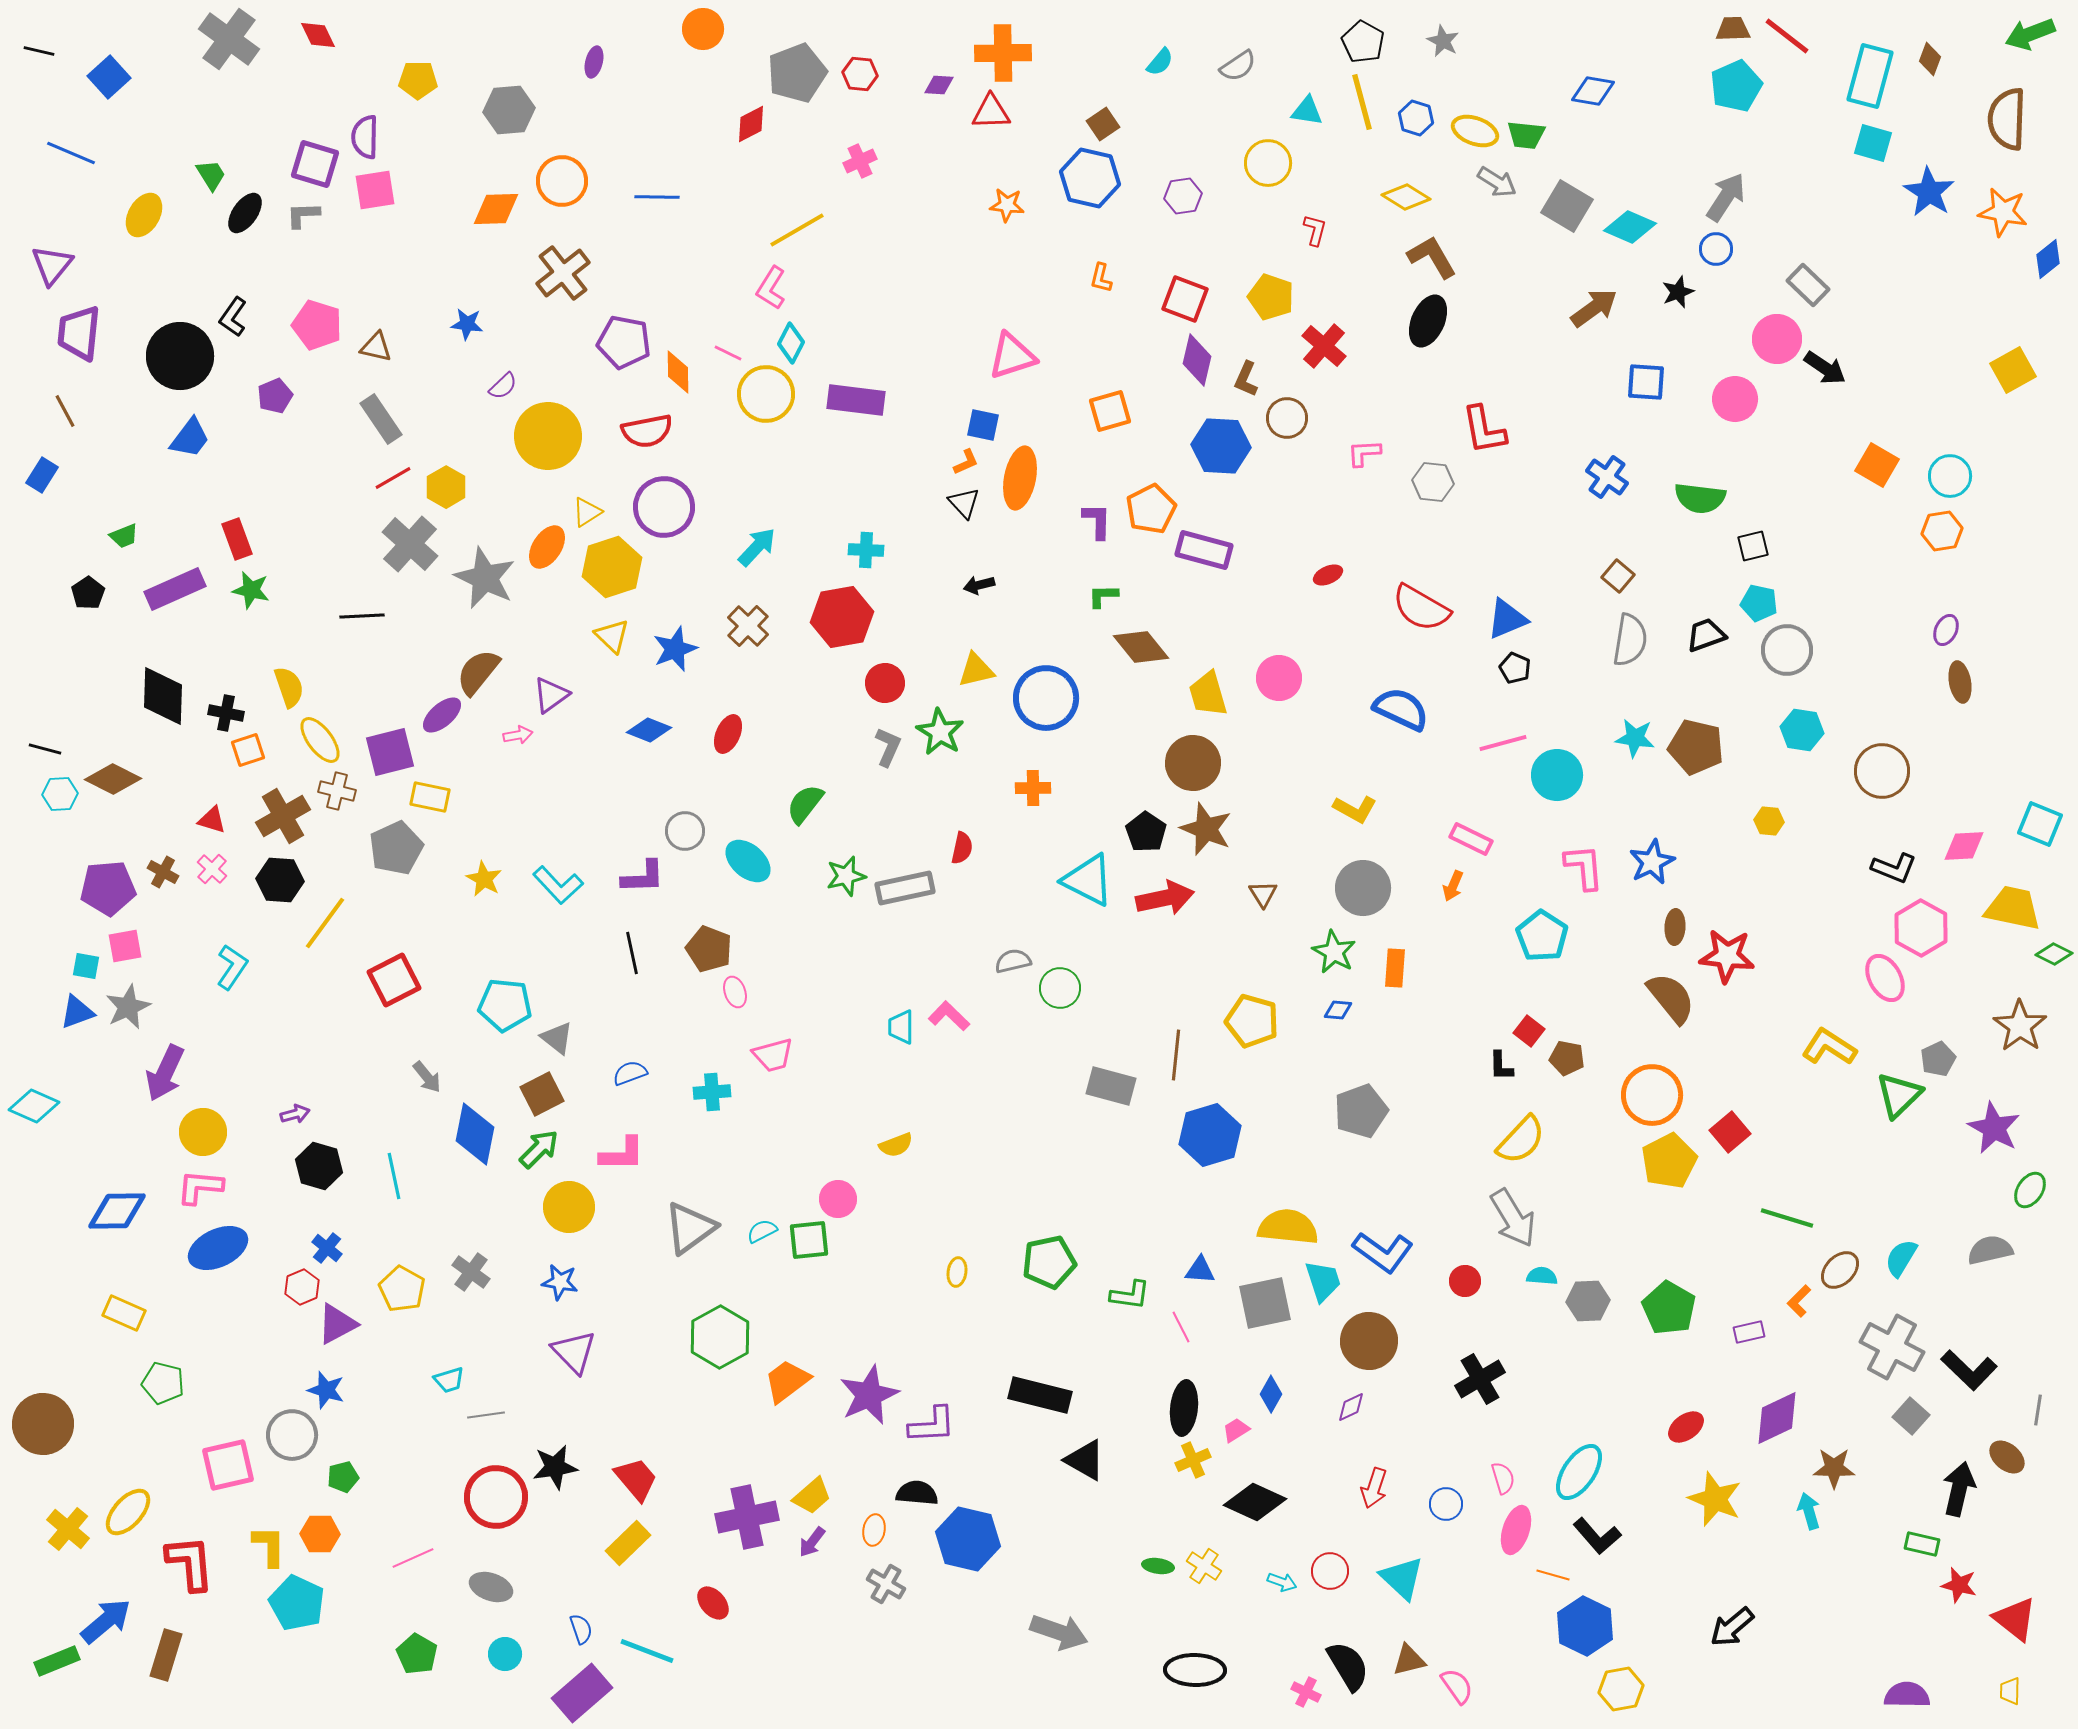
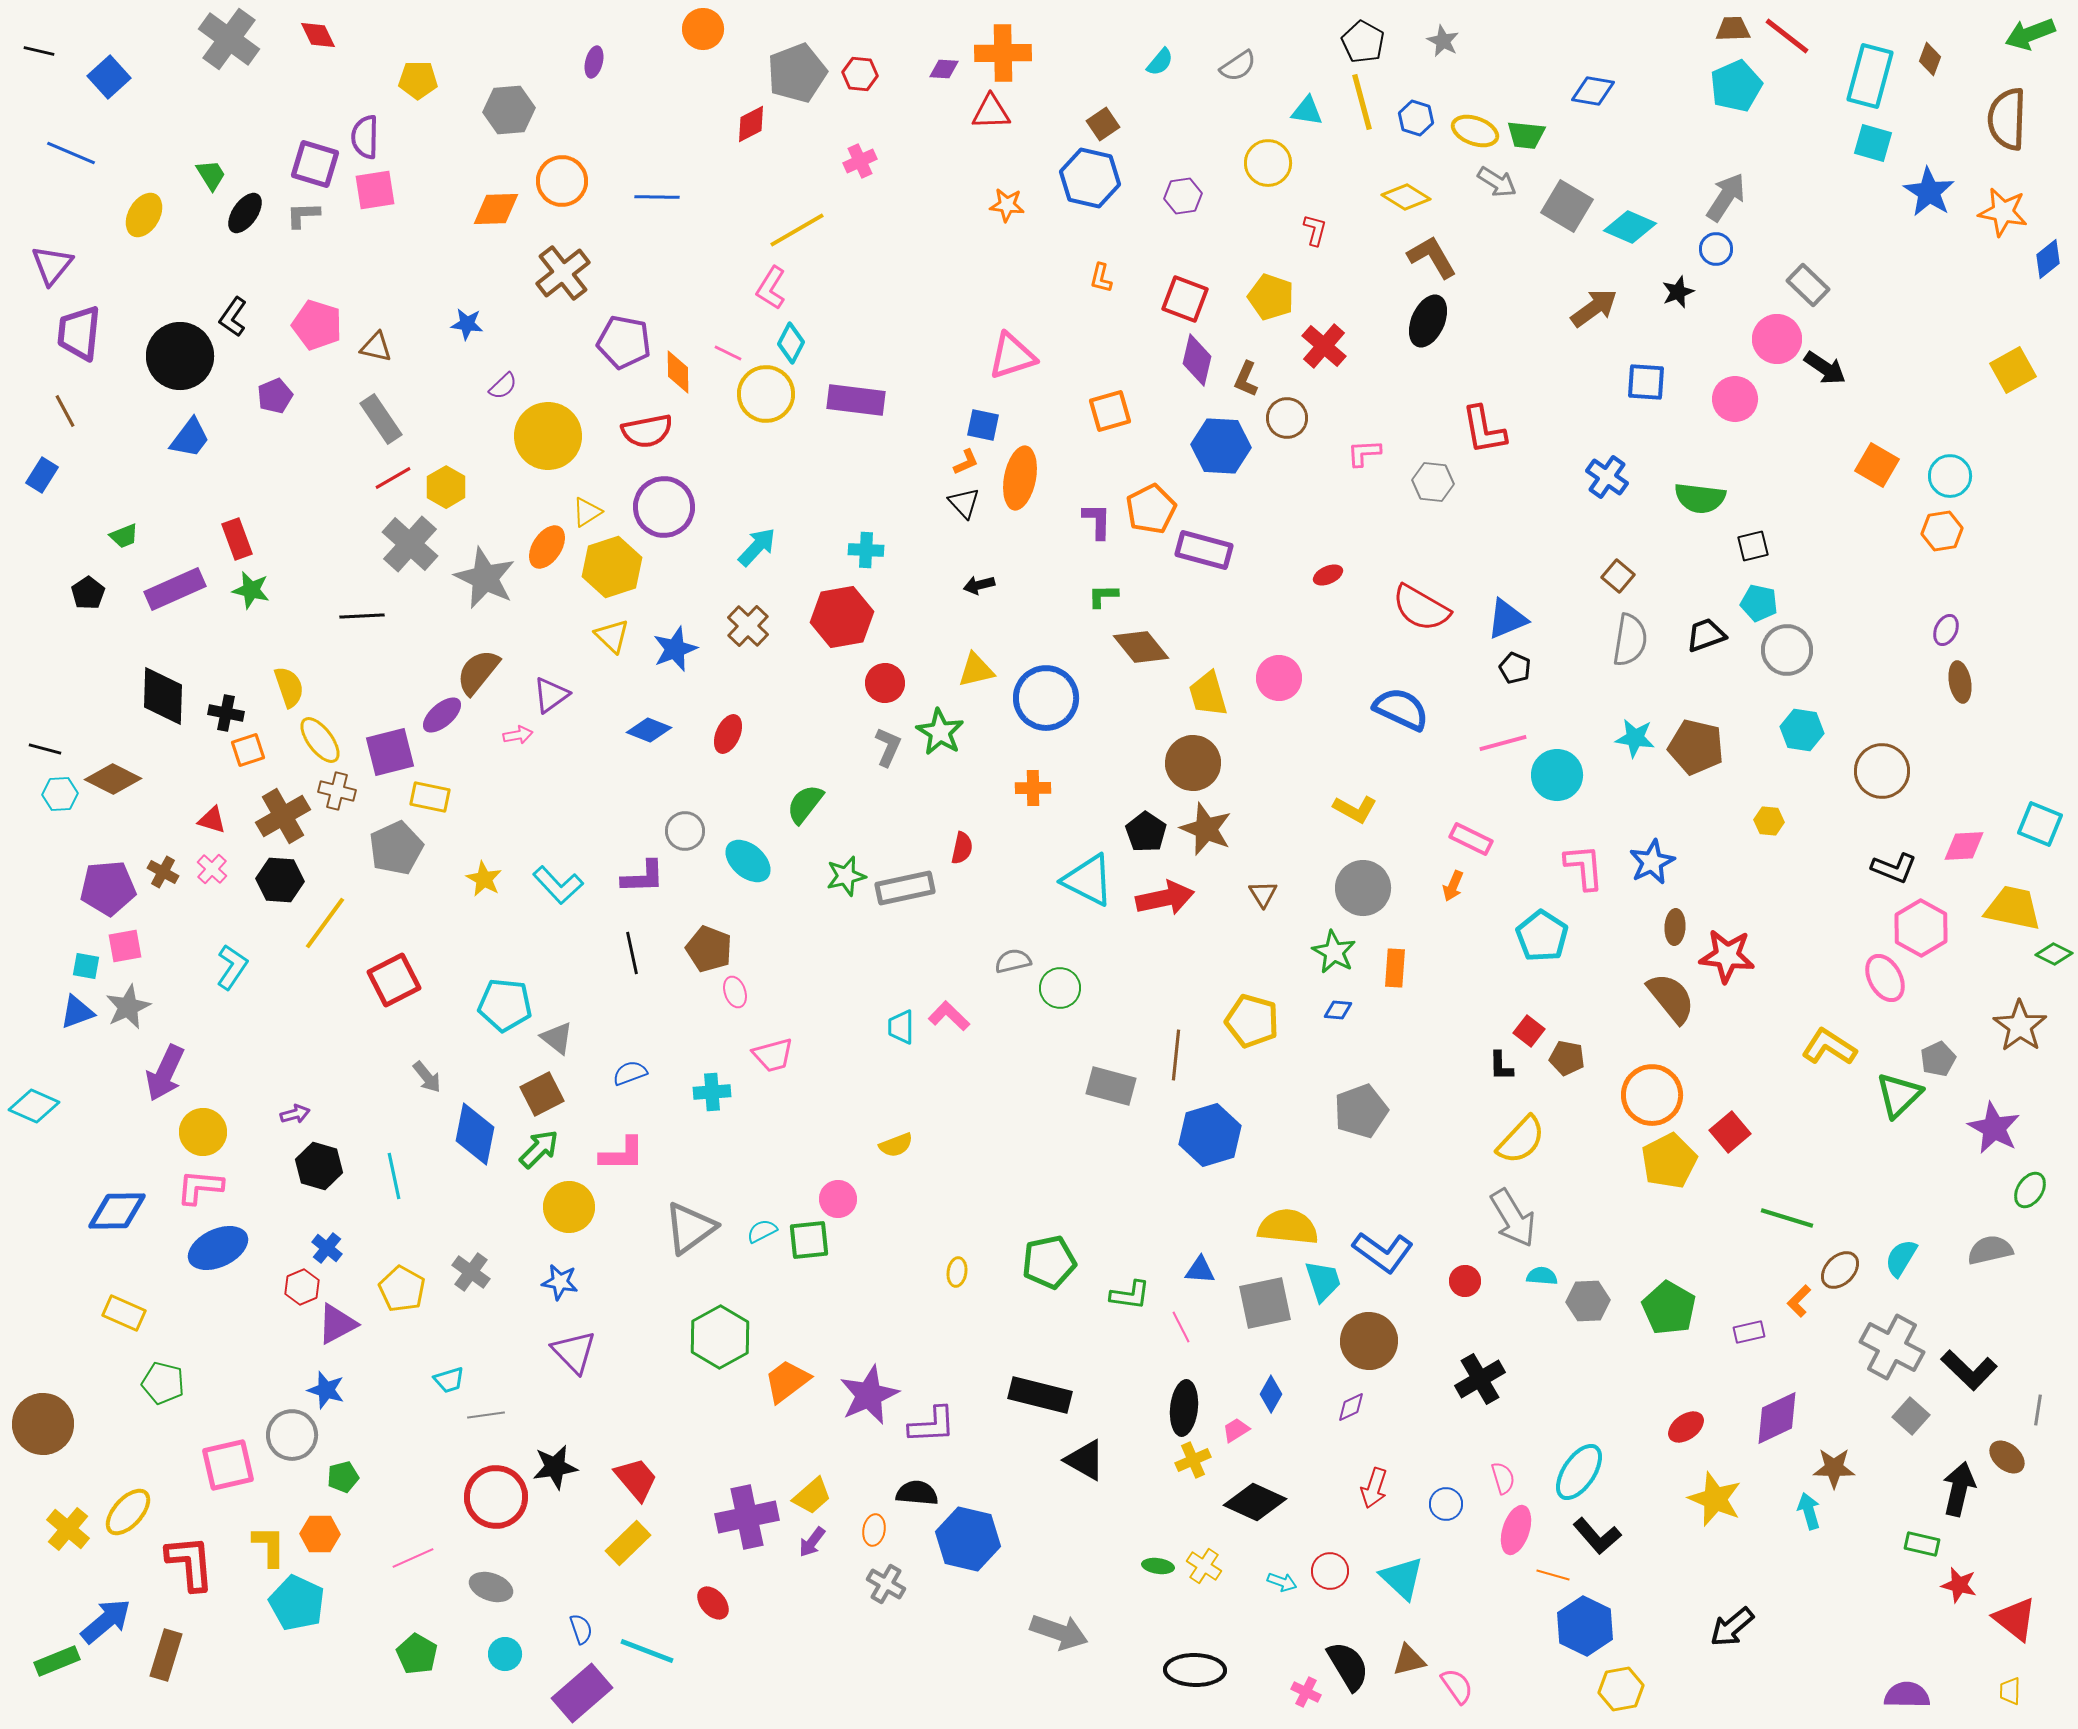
purple diamond at (939, 85): moved 5 px right, 16 px up
